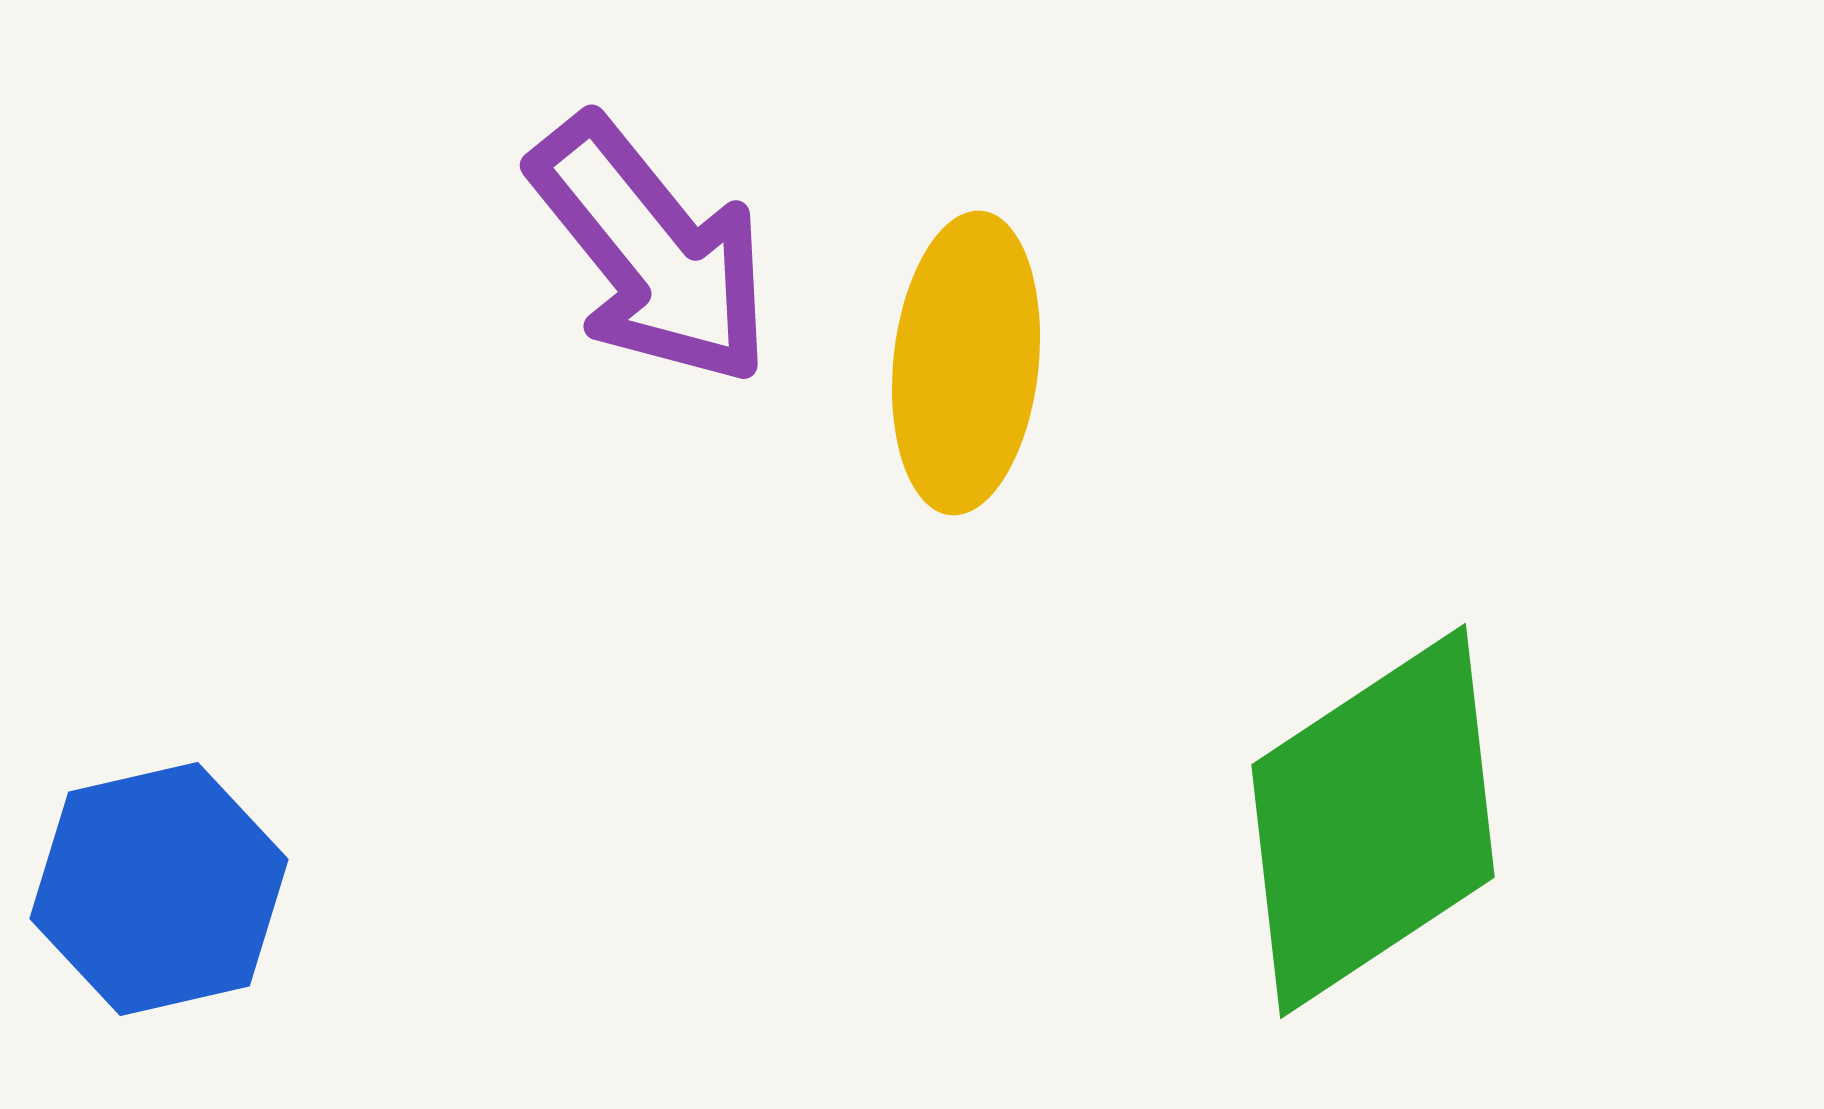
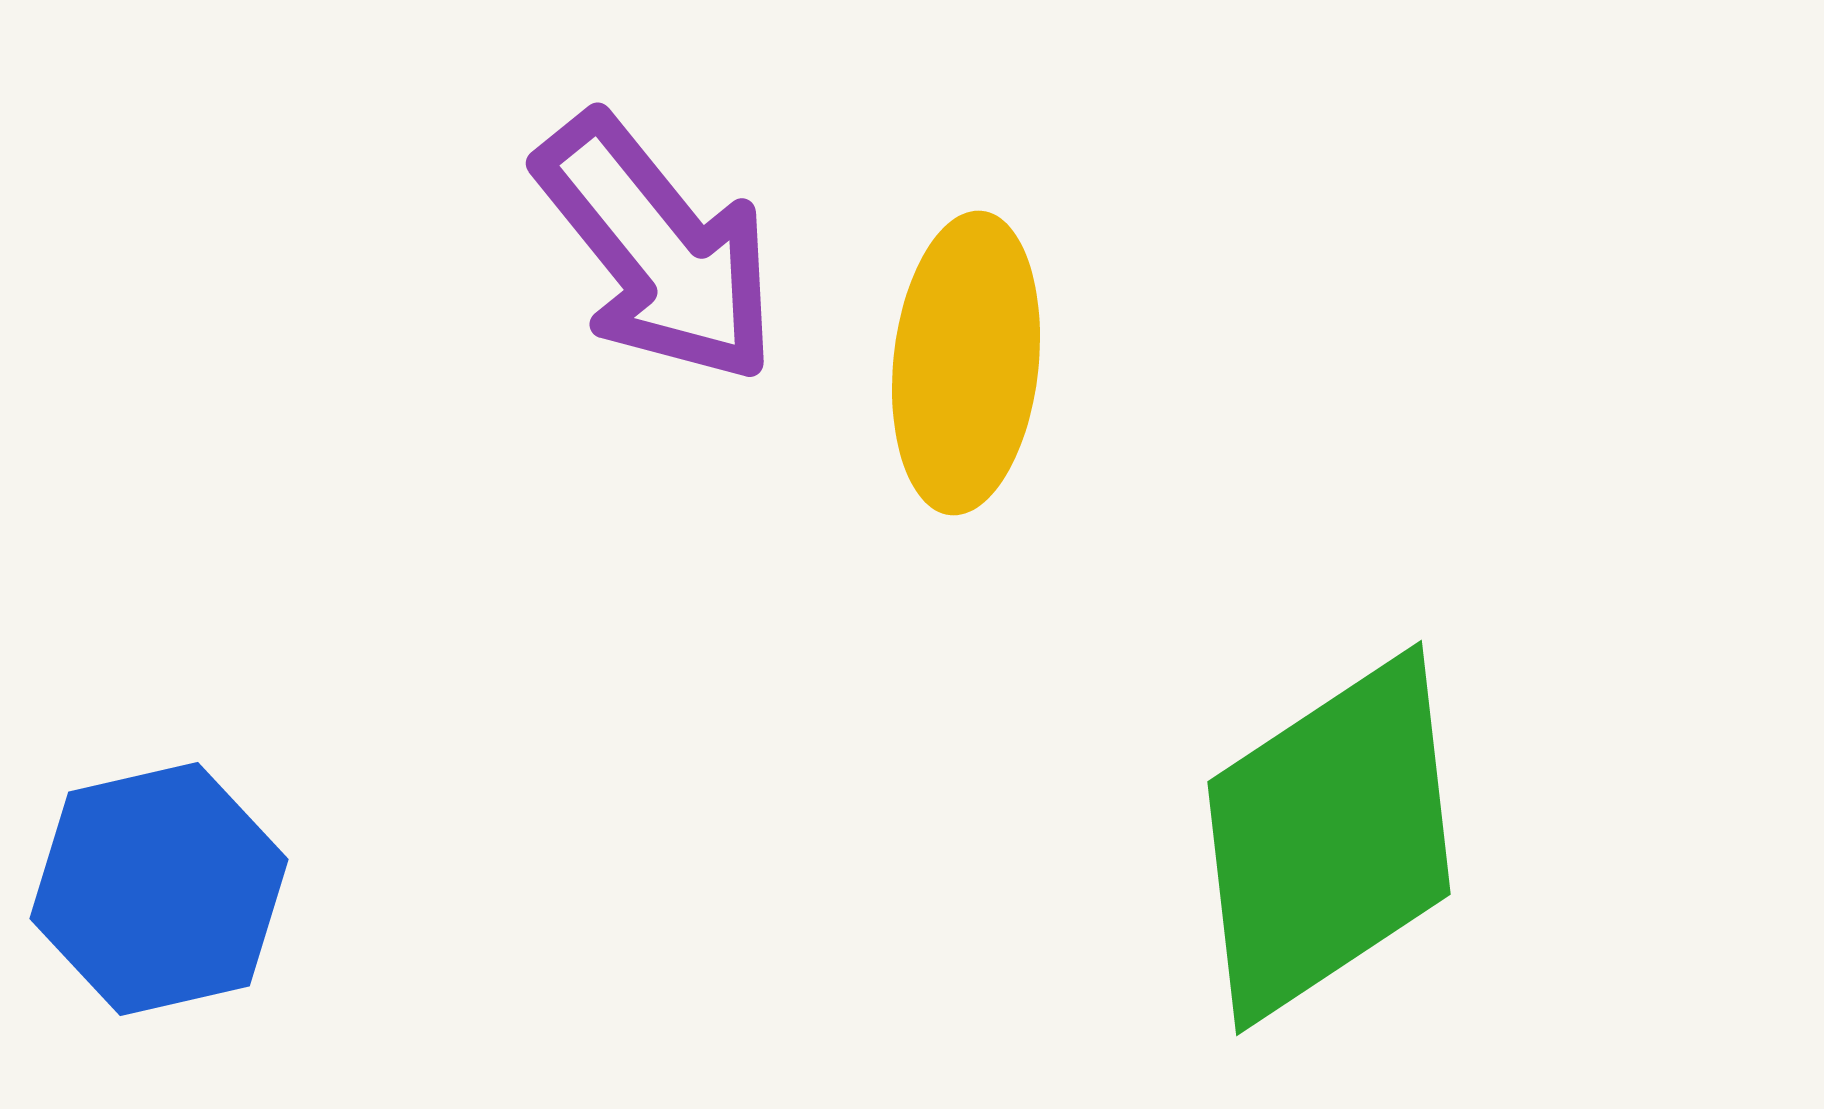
purple arrow: moved 6 px right, 2 px up
green diamond: moved 44 px left, 17 px down
